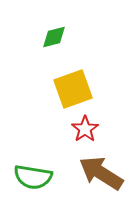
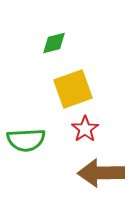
green diamond: moved 6 px down
brown arrow: rotated 33 degrees counterclockwise
green semicircle: moved 7 px left, 37 px up; rotated 12 degrees counterclockwise
